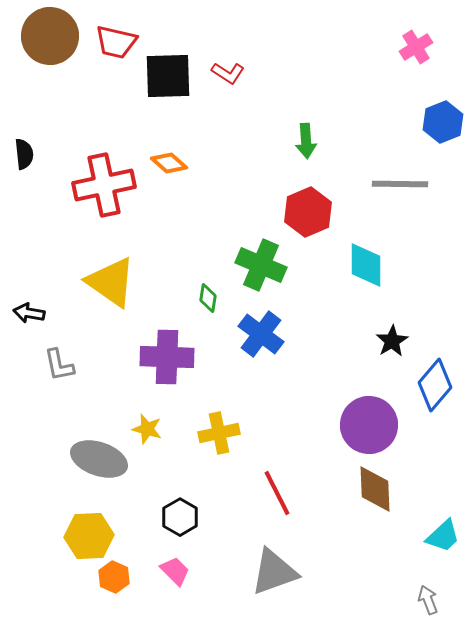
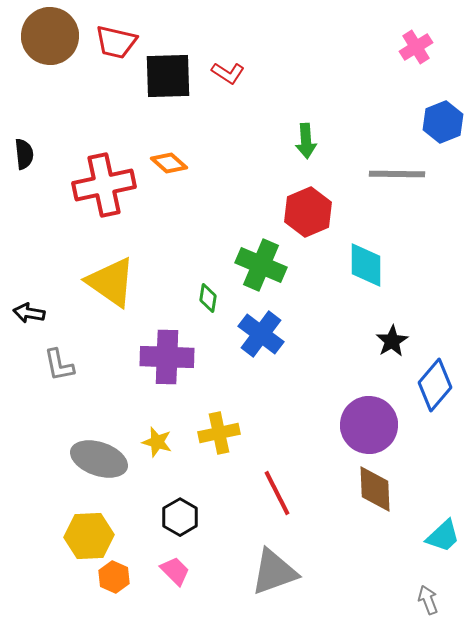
gray line: moved 3 px left, 10 px up
yellow star: moved 10 px right, 13 px down
